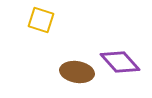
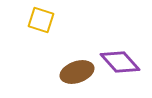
brown ellipse: rotated 28 degrees counterclockwise
